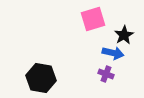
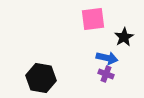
pink square: rotated 10 degrees clockwise
black star: moved 2 px down
blue arrow: moved 6 px left, 5 px down
